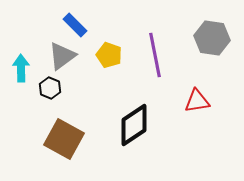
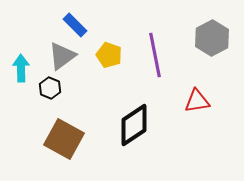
gray hexagon: rotated 24 degrees clockwise
